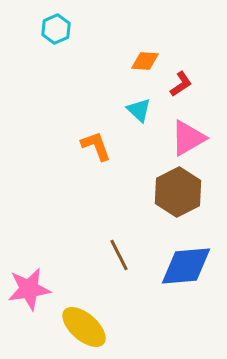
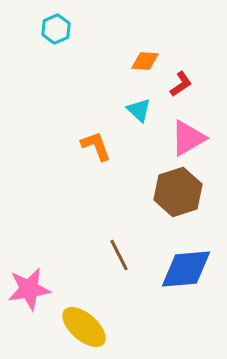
brown hexagon: rotated 9 degrees clockwise
blue diamond: moved 3 px down
